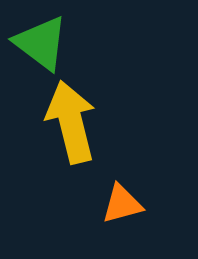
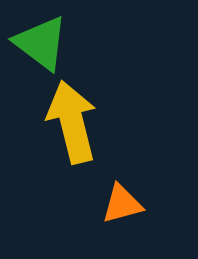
yellow arrow: moved 1 px right
